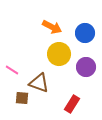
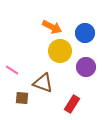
yellow circle: moved 1 px right, 3 px up
brown triangle: moved 4 px right
